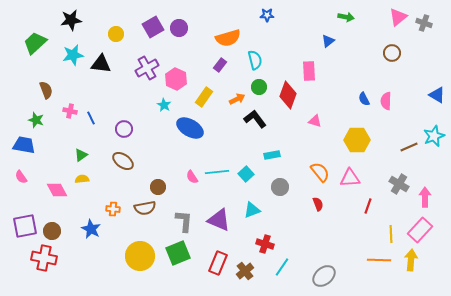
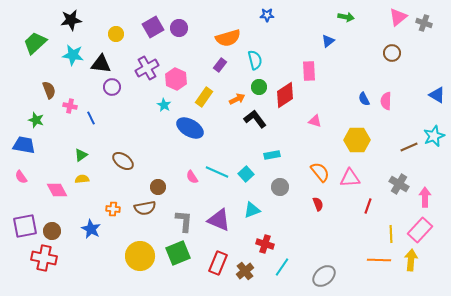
cyan star at (73, 55): rotated 20 degrees clockwise
brown semicircle at (46, 90): moved 3 px right
red diamond at (288, 95): moved 3 px left; rotated 36 degrees clockwise
pink cross at (70, 111): moved 5 px up
purple circle at (124, 129): moved 12 px left, 42 px up
cyan line at (217, 172): rotated 30 degrees clockwise
